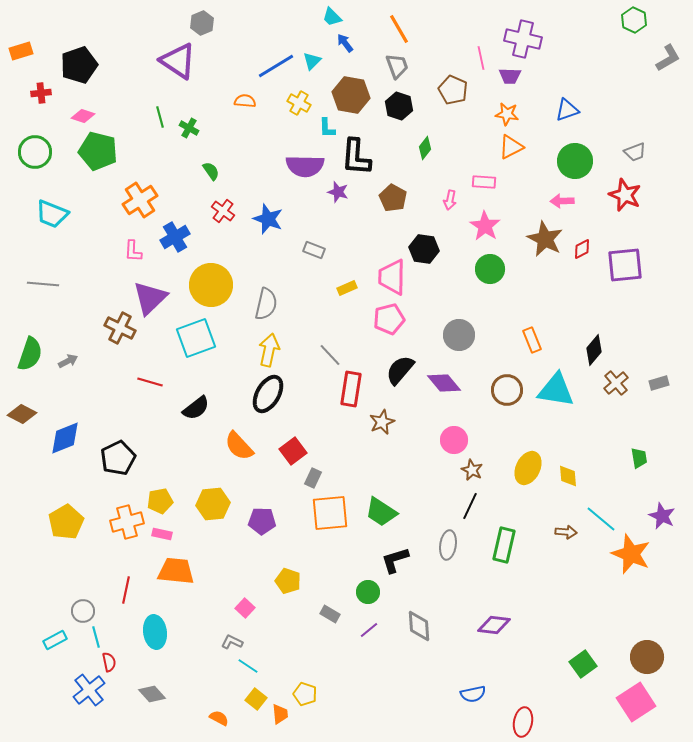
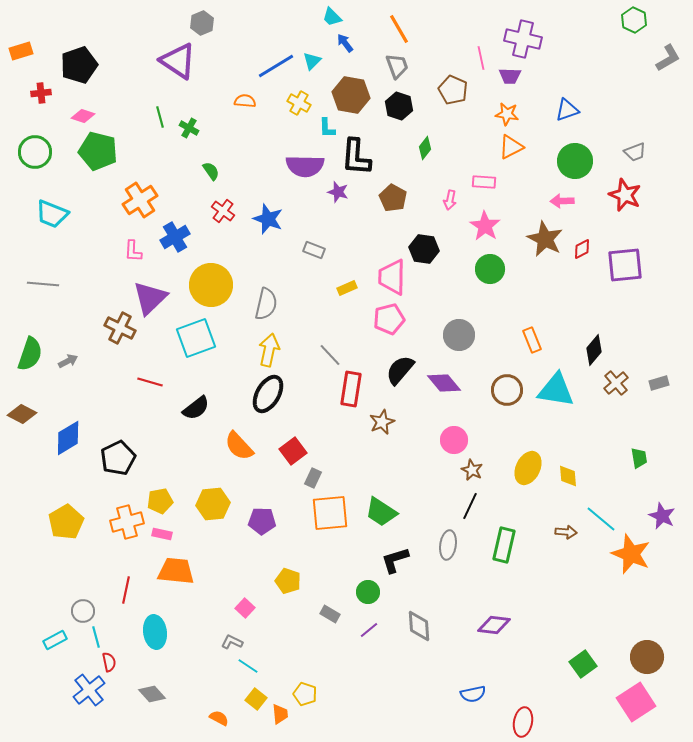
blue diamond at (65, 438): moved 3 px right; rotated 9 degrees counterclockwise
